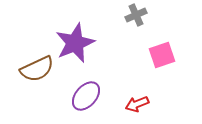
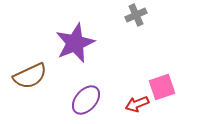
pink square: moved 32 px down
brown semicircle: moved 7 px left, 7 px down
purple ellipse: moved 4 px down
